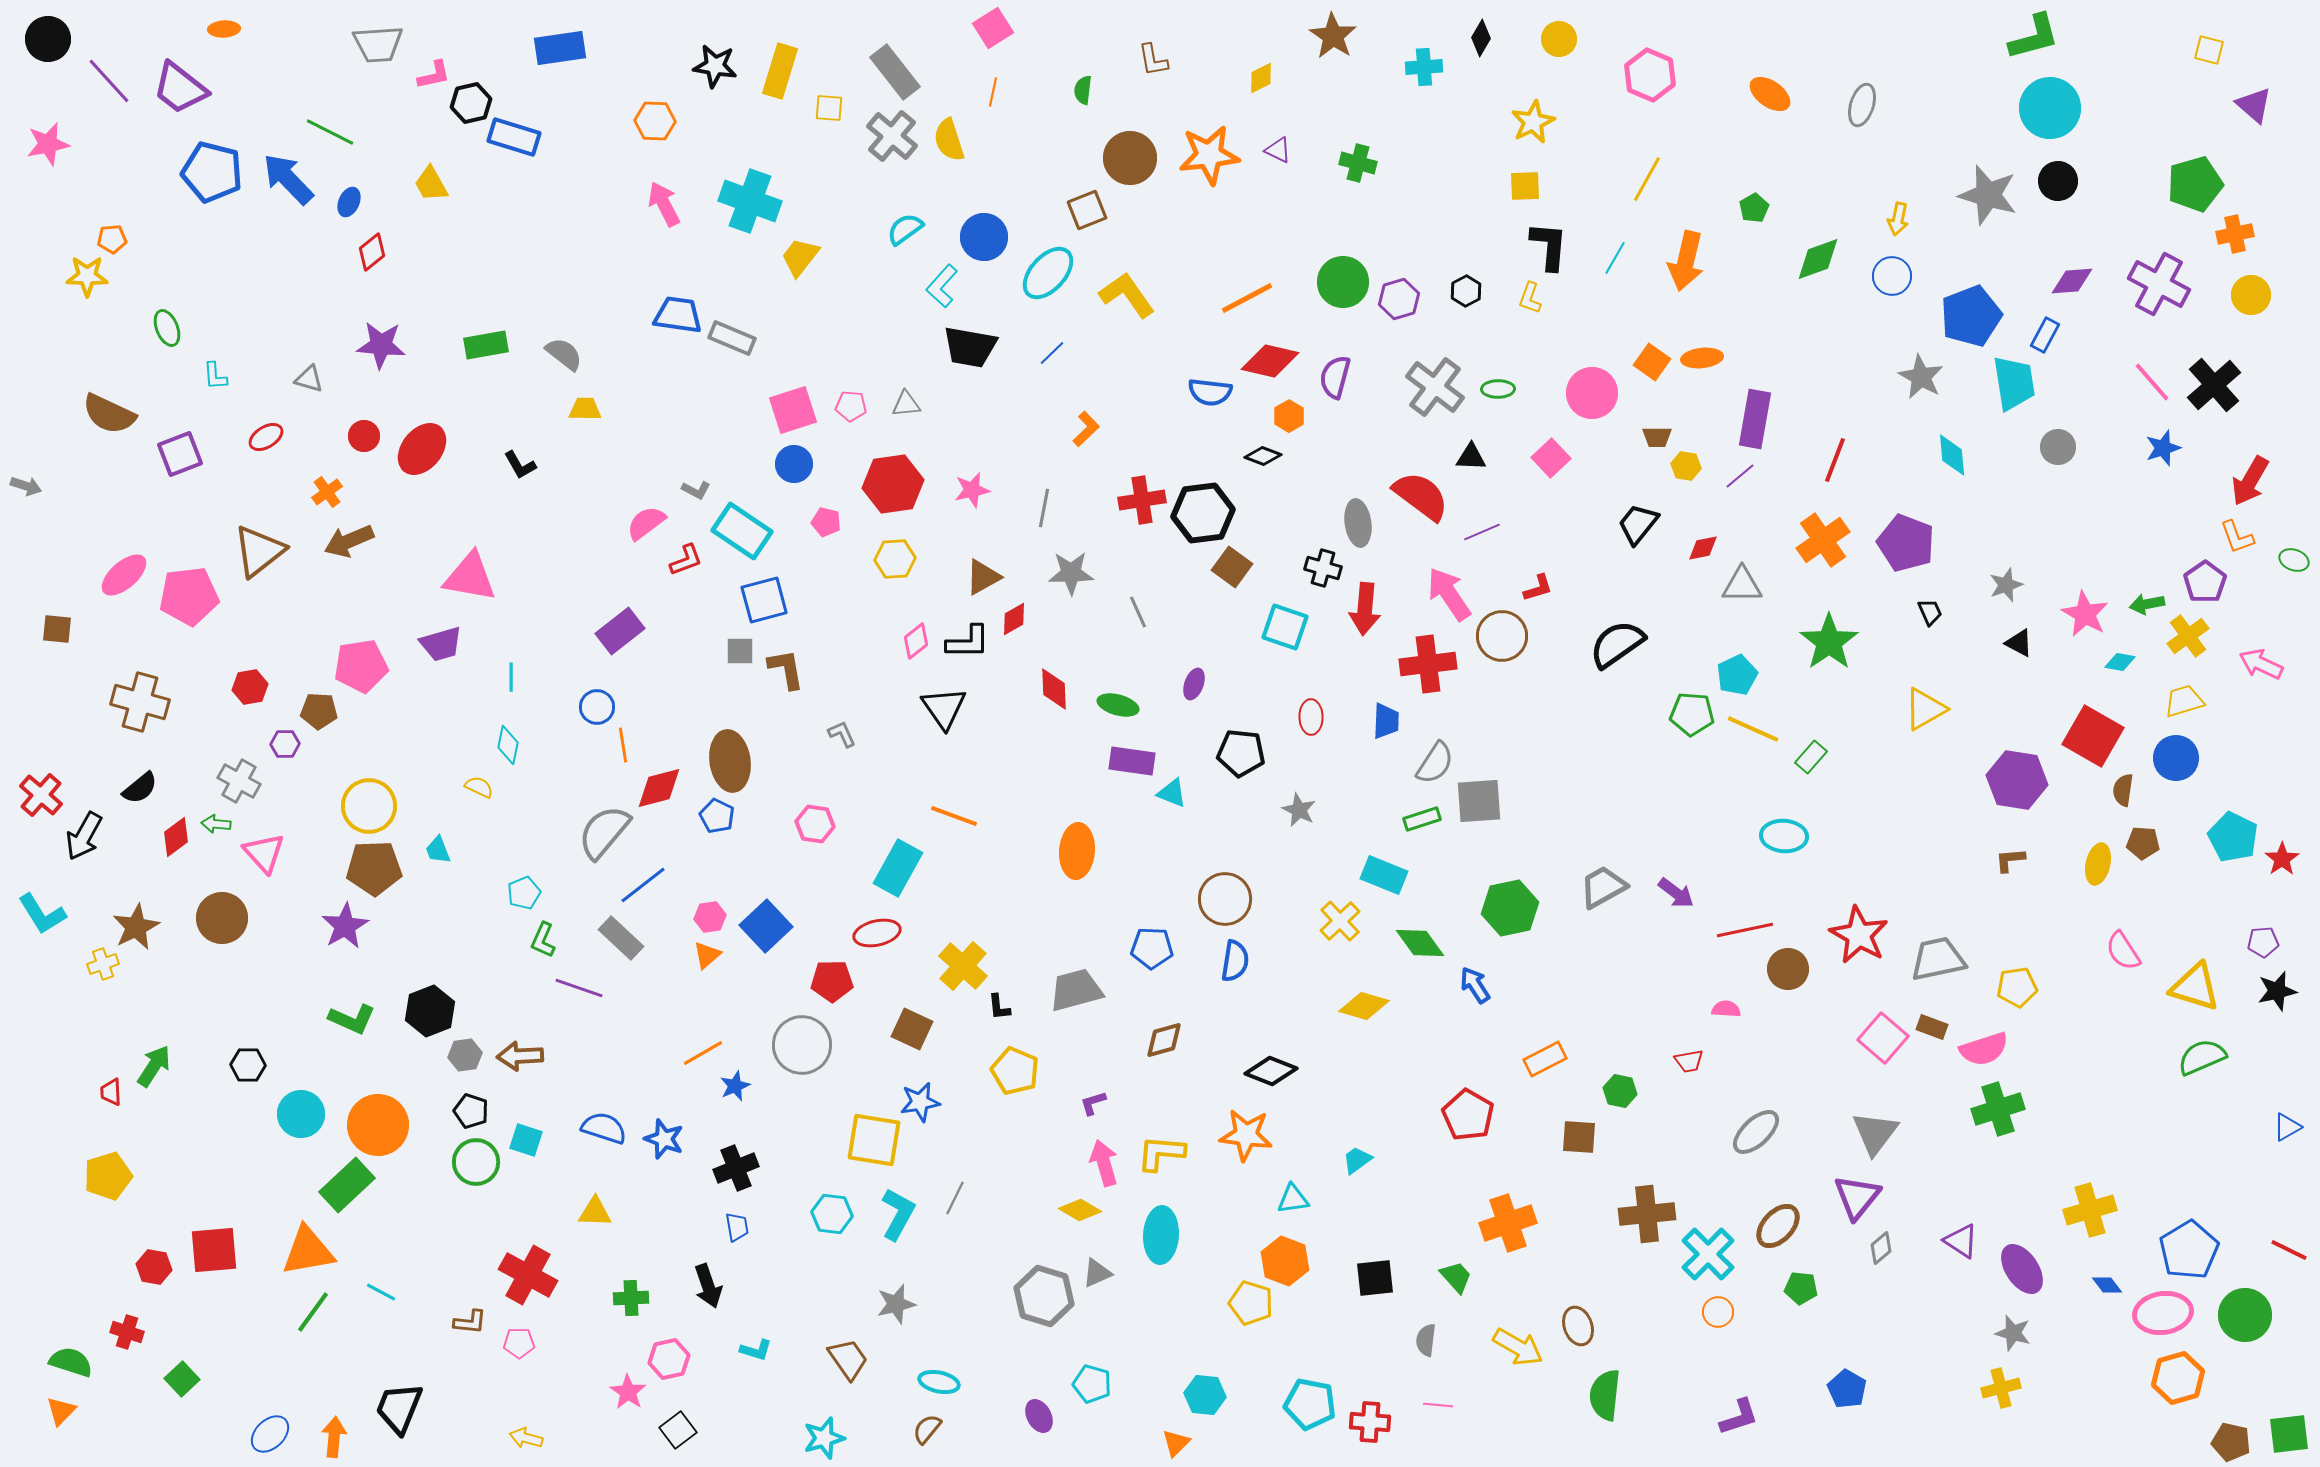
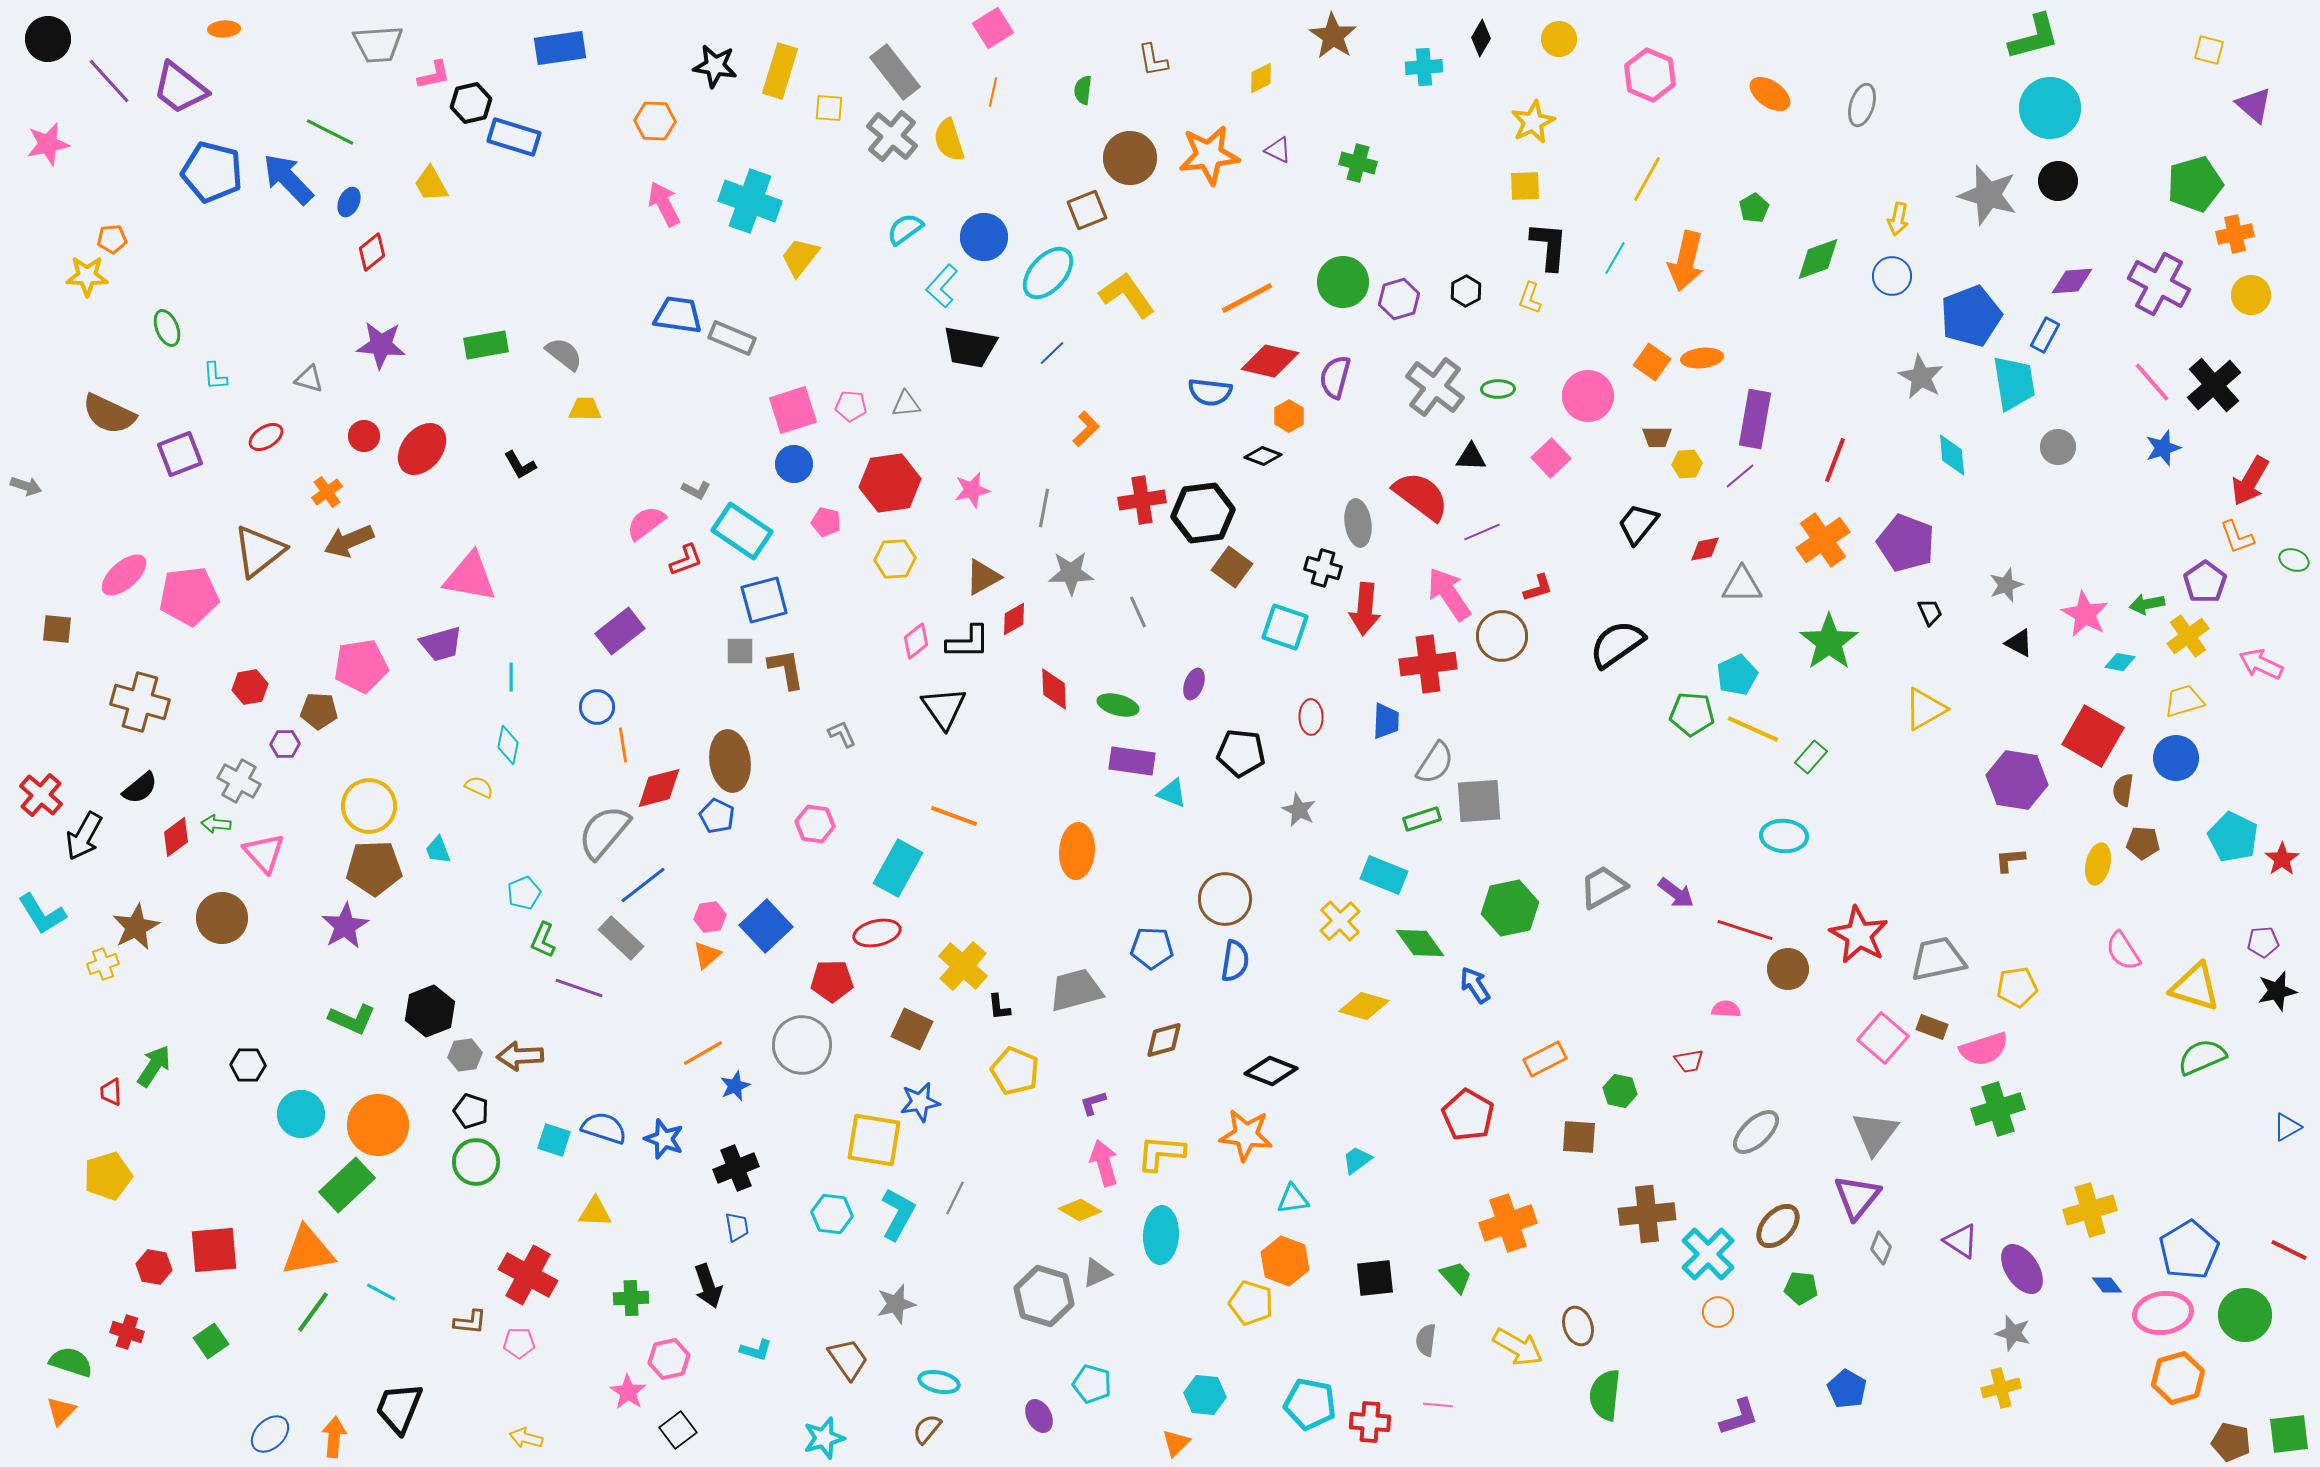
pink circle at (1592, 393): moved 4 px left, 3 px down
yellow hexagon at (1686, 466): moved 1 px right, 2 px up; rotated 12 degrees counterclockwise
red hexagon at (893, 484): moved 3 px left, 1 px up
red diamond at (1703, 548): moved 2 px right, 1 px down
red line at (1745, 930): rotated 30 degrees clockwise
cyan square at (526, 1140): moved 28 px right
gray diamond at (1881, 1248): rotated 28 degrees counterclockwise
green square at (182, 1379): moved 29 px right, 38 px up; rotated 8 degrees clockwise
